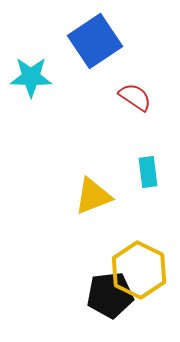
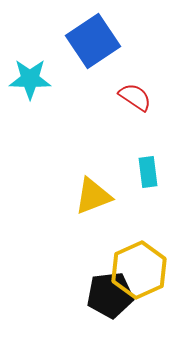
blue square: moved 2 px left
cyan star: moved 1 px left, 2 px down
yellow hexagon: rotated 10 degrees clockwise
